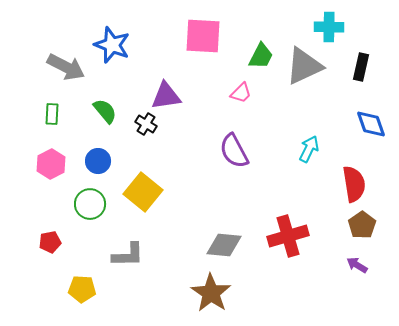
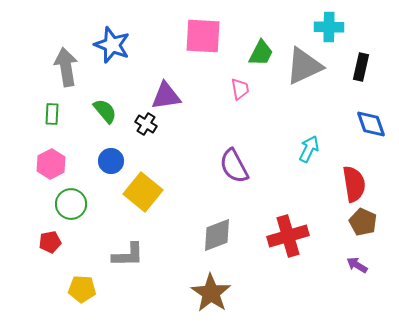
green trapezoid: moved 3 px up
gray arrow: rotated 126 degrees counterclockwise
pink trapezoid: moved 1 px left, 4 px up; rotated 55 degrees counterclockwise
purple semicircle: moved 15 px down
blue circle: moved 13 px right
green circle: moved 19 px left
brown pentagon: moved 1 px right, 3 px up; rotated 12 degrees counterclockwise
gray diamond: moved 7 px left, 10 px up; rotated 27 degrees counterclockwise
